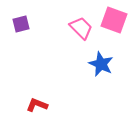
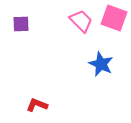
pink square: moved 2 px up
purple square: rotated 12 degrees clockwise
pink trapezoid: moved 7 px up
